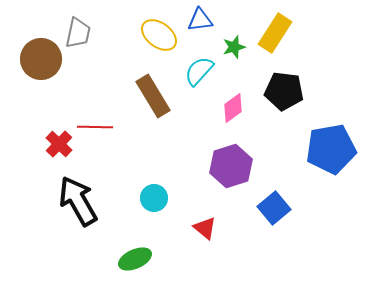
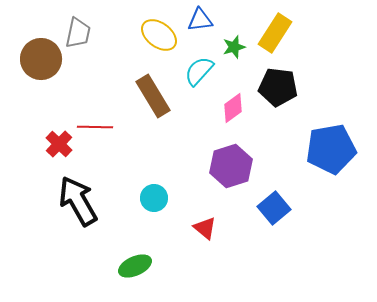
black pentagon: moved 6 px left, 4 px up
green ellipse: moved 7 px down
